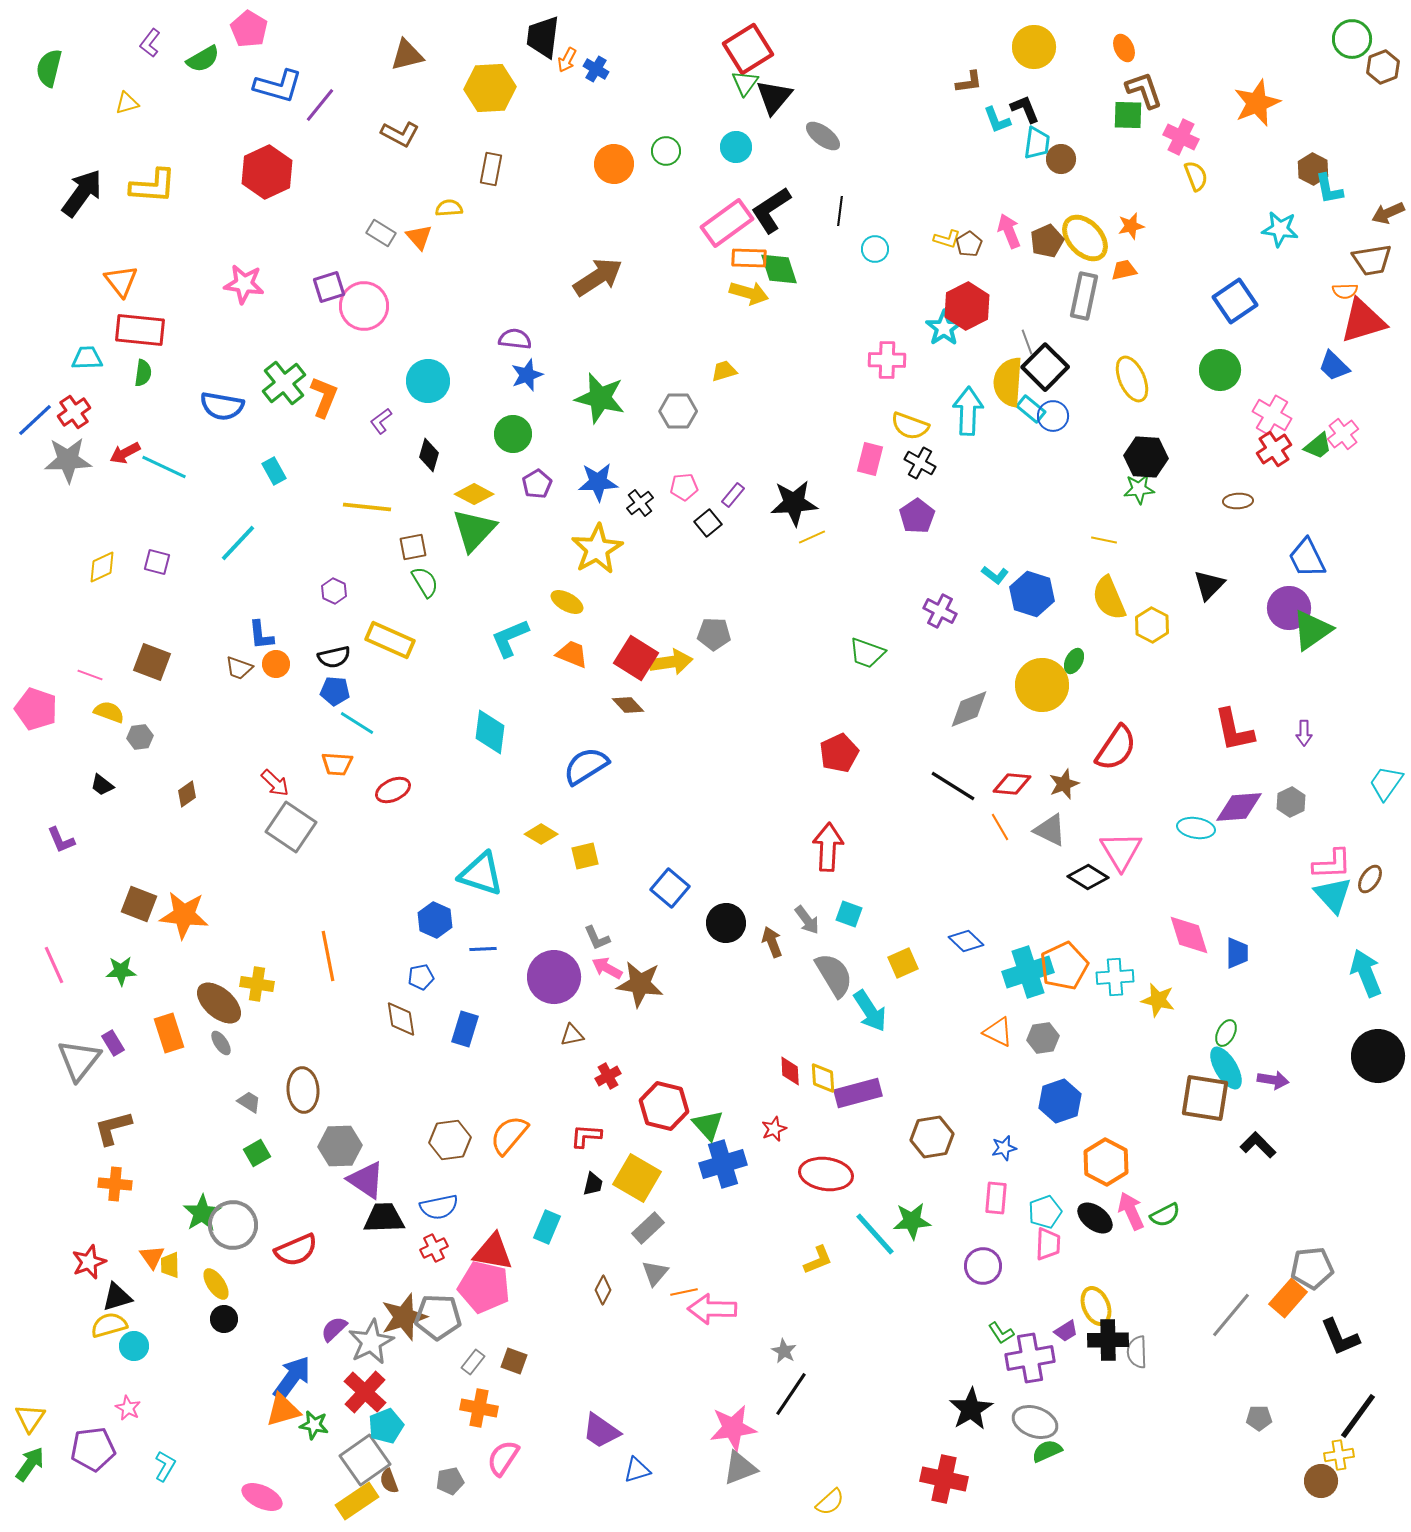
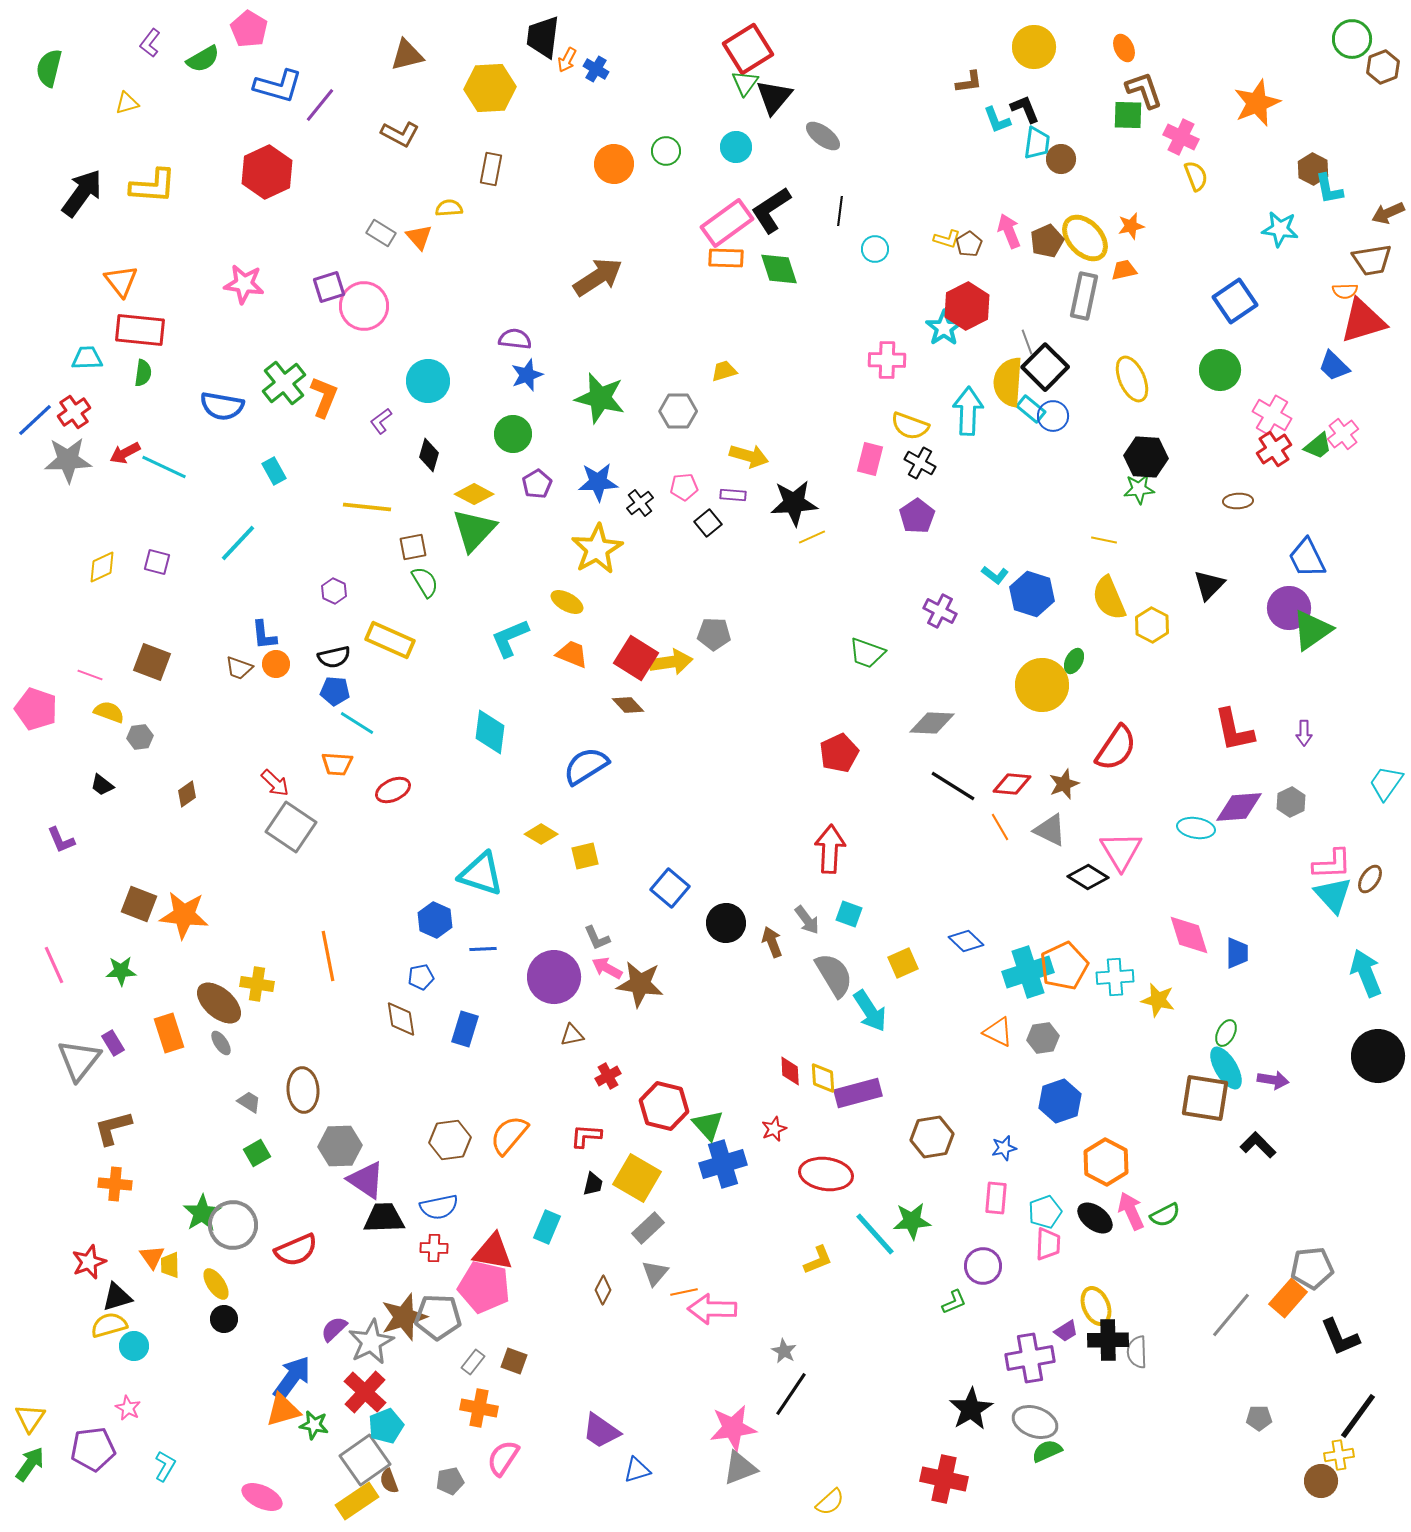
orange rectangle at (749, 258): moved 23 px left
yellow arrow at (749, 293): moved 163 px down
purple rectangle at (733, 495): rotated 55 degrees clockwise
blue L-shape at (261, 635): moved 3 px right
gray diamond at (969, 709): moved 37 px left, 14 px down; rotated 24 degrees clockwise
red arrow at (828, 847): moved 2 px right, 2 px down
red cross at (434, 1248): rotated 28 degrees clockwise
green L-shape at (1001, 1333): moved 47 px left, 31 px up; rotated 80 degrees counterclockwise
